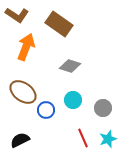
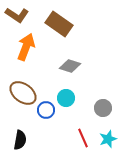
brown ellipse: moved 1 px down
cyan circle: moved 7 px left, 2 px up
black semicircle: rotated 126 degrees clockwise
